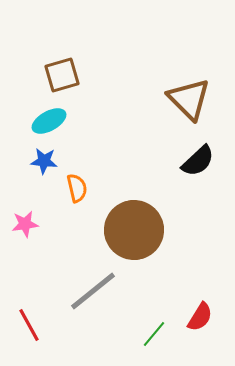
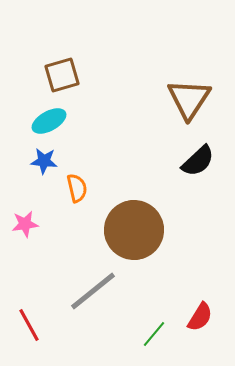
brown triangle: rotated 18 degrees clockwise
